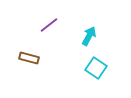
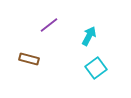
brown rectangle: moved 1 px down
cyan square: rotated 20 degrees clockwise
